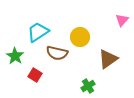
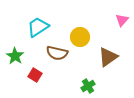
cyan trapezoid: moved 5 px up
brown triangle: moved 2 px up
